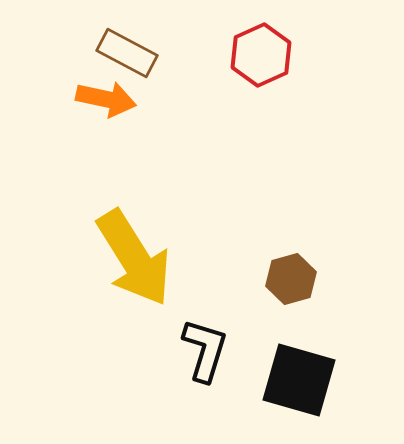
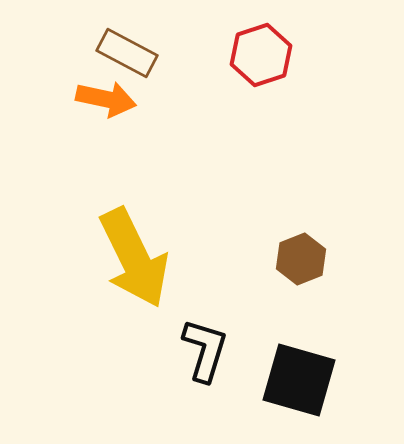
red hexagon: rotated 6 degrees clockwise
yellow arrow: rotated 6 degrees clockwise
brown hexagon: moved 10 px right, 20 px up; rotated 6 degrees counterclockwise
